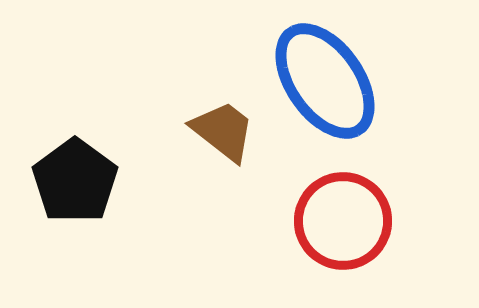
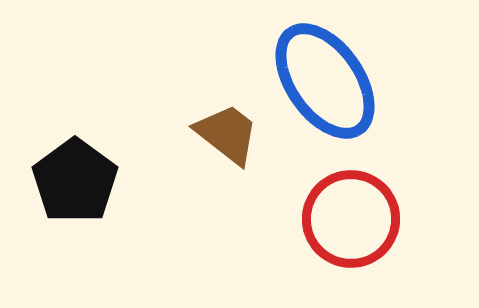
brown trapezoid: moved 4 px right, 3 px down
red circle: moved 8 px right, 2 px up
